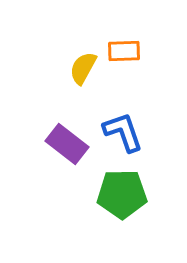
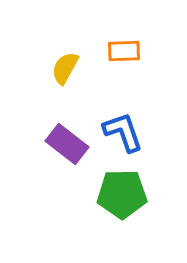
yellow semicircle: moved 18 px left
